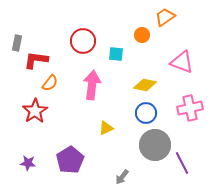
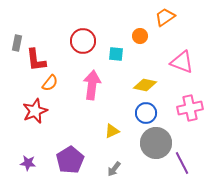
orange circle: moved 2 px left, 1 px down
red L-shape: rotated 105 degrees counterclockwise
red star: rotated 10 degrees clockwise
yellow triangle: moved 6 px right, 3 px down
gray circle: moved 1 px right, 2 px up
gray arrow: moved 8 px left, 8 px up
